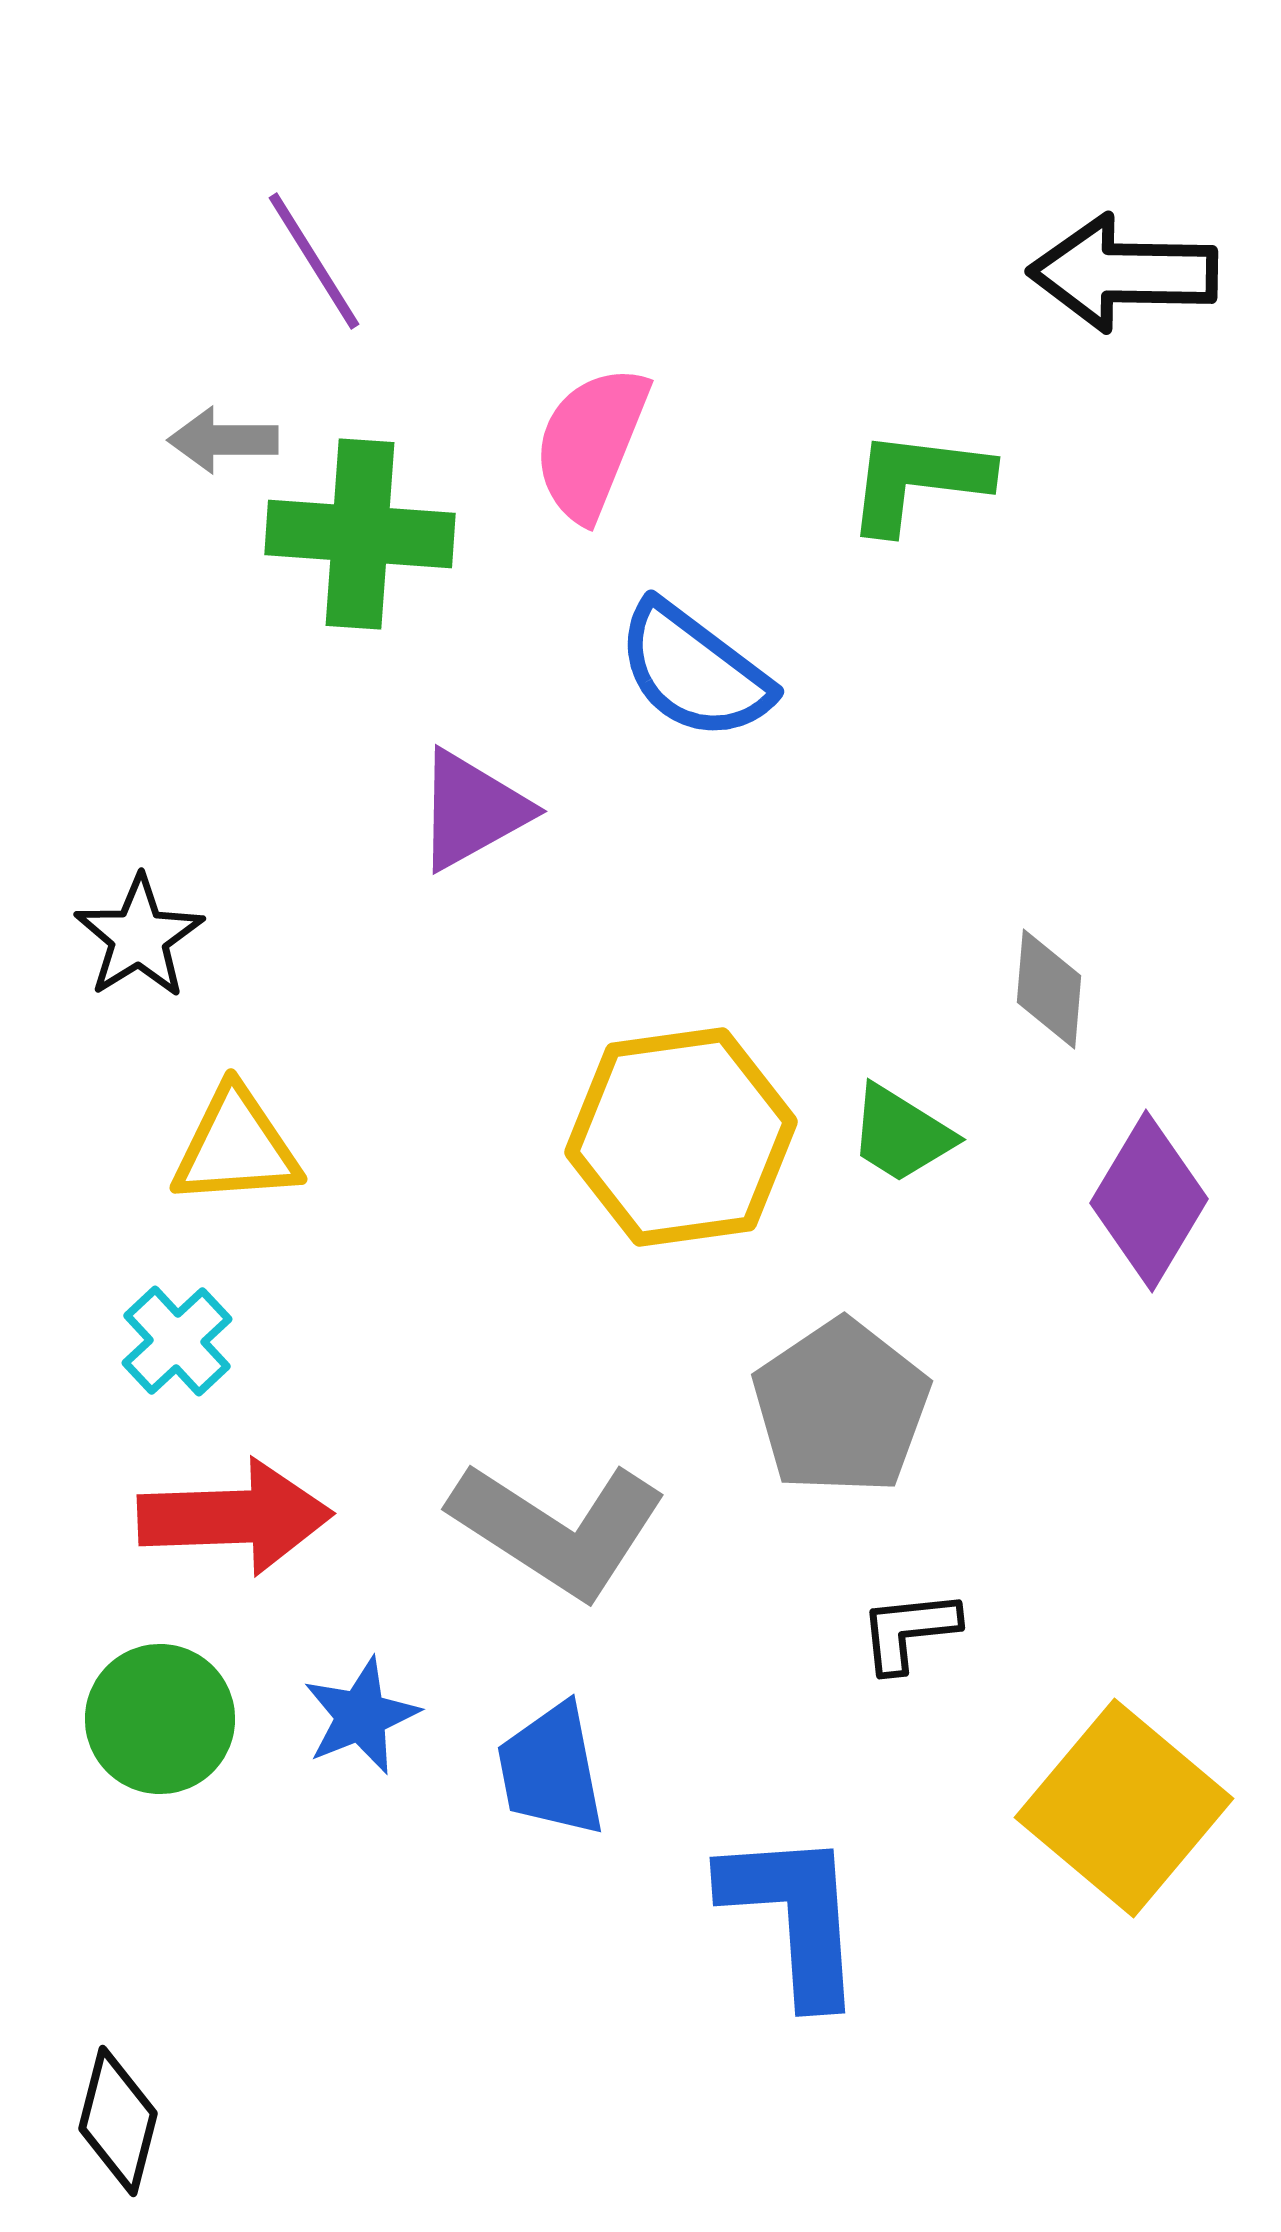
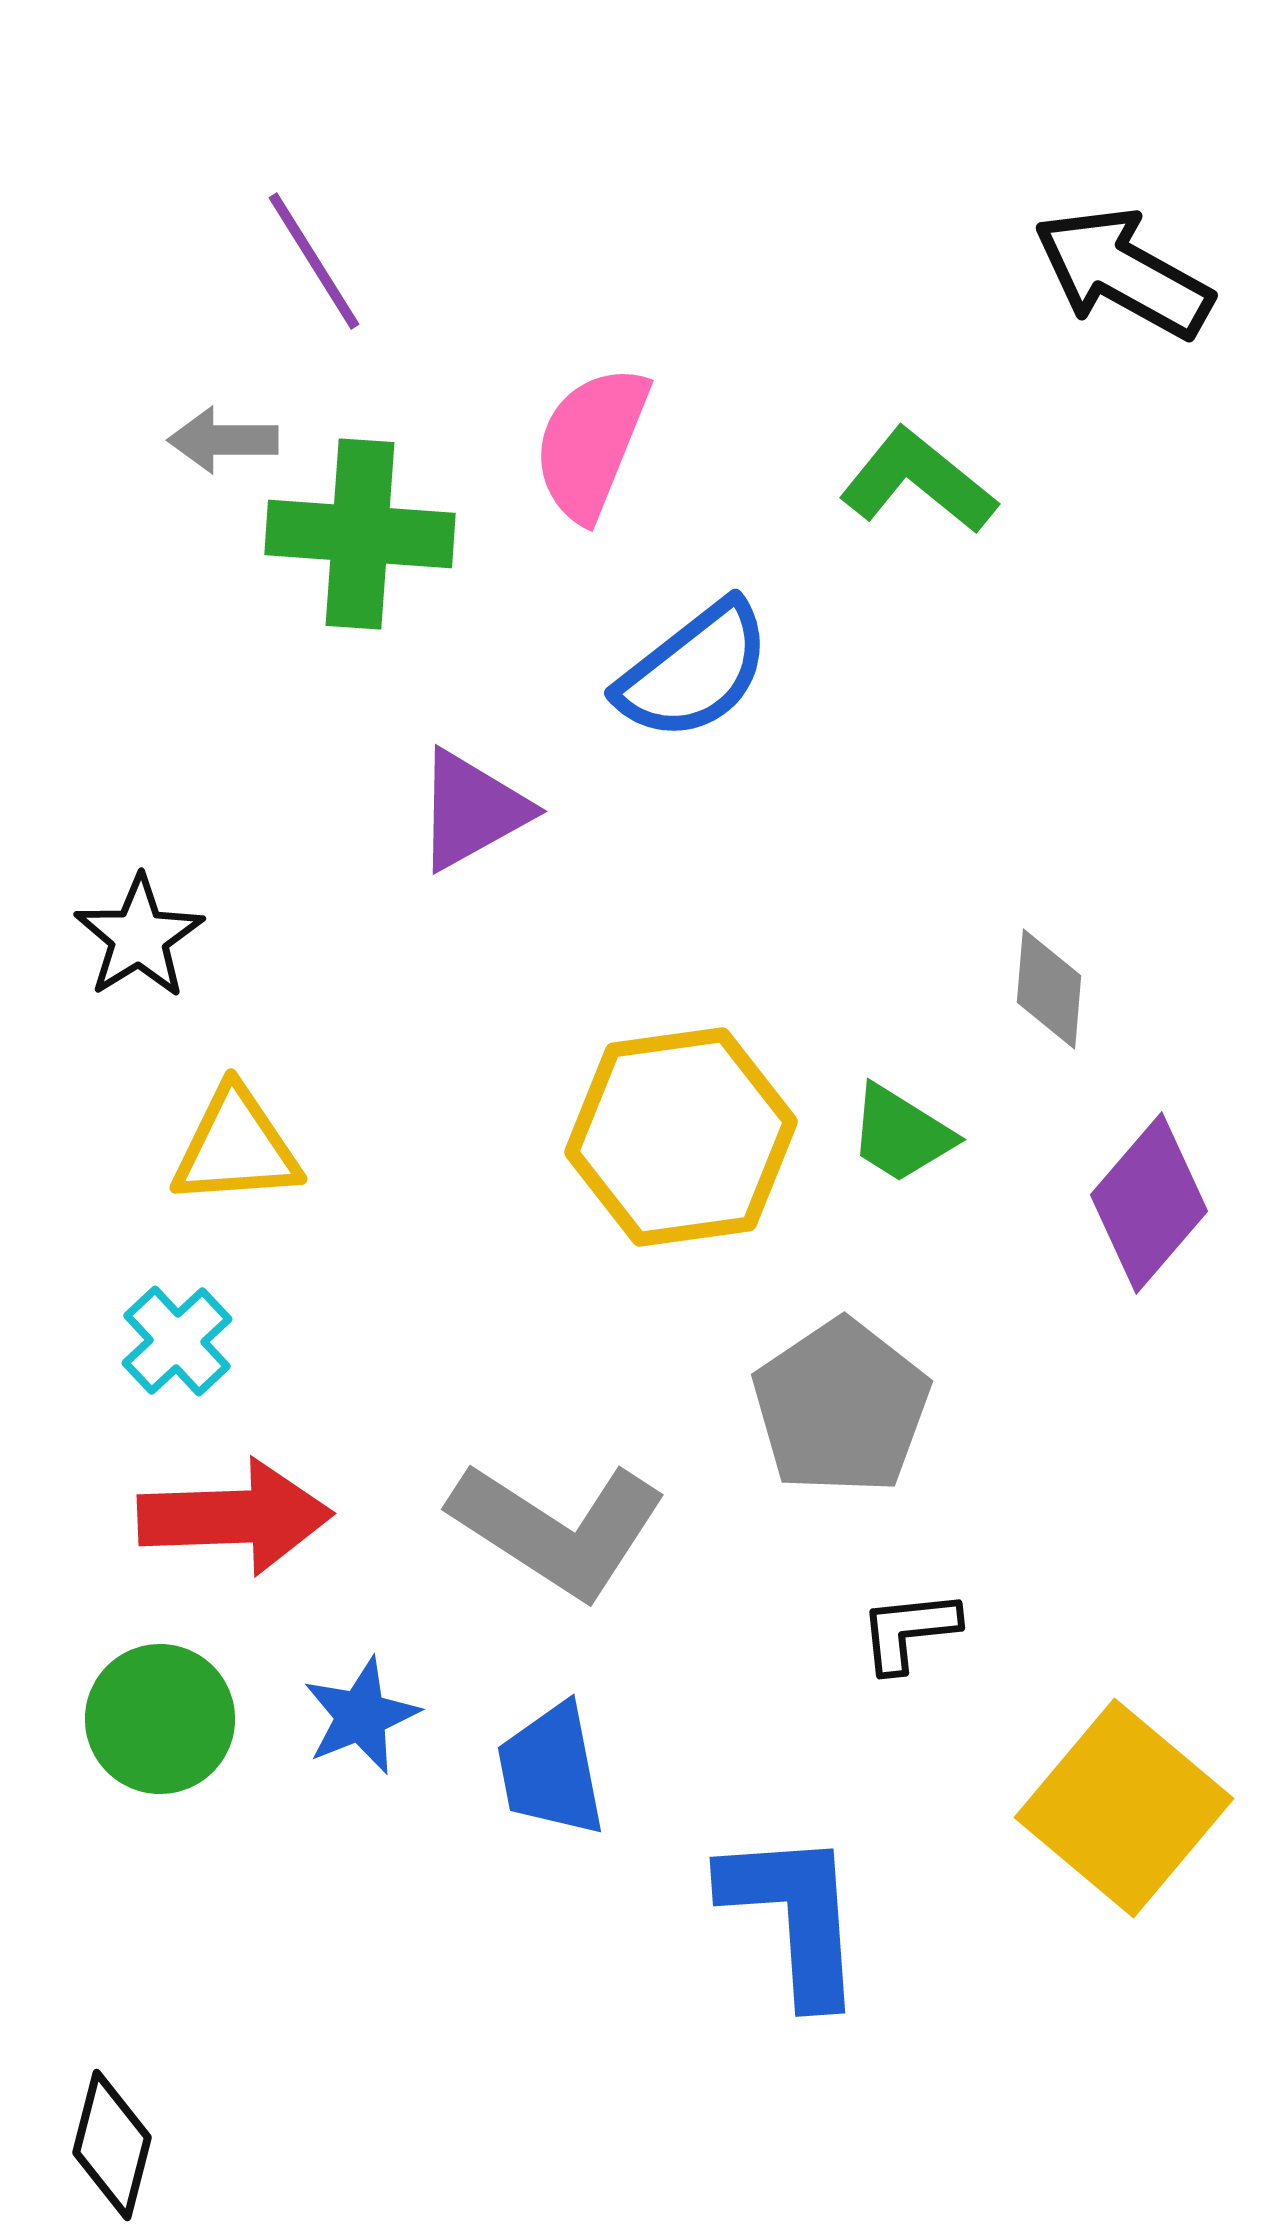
black arrow: rotated 28 degrees clockwise
green L-shape: rotated 32 degrees clockwise
blue semicircle: rotated 75 degrees counterclockwise
purple diamond: moved 2 px down; rotated 10 degrees clockwise
black diamond: moved 6 px left, 24 px down
